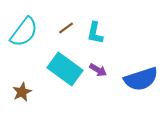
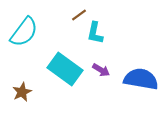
brown line: moved 13 px right, 13 px up
purple arrow: moved 3 px right
blue semicircle: rotated 152 degrees counterclockwise
